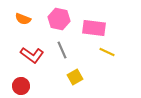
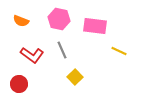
orange semicircle: moved 2 px left, 2 px down
pink rectangle: moved 1 px right, 2 px up
yellow line: moved 12 px right, 1 px up
yellow square: rotated 14 degrees counterclockwise
red circle: moved 2 px left, 2 px up
